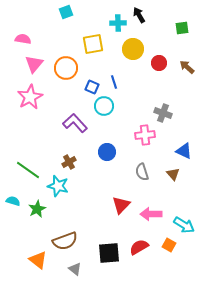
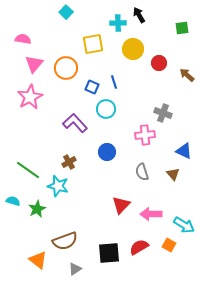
cyan square: rotated 24 degrees counterclockwise
brown arrow: moved 8 px down
cyan circle: moved 2 px right, 3 px down
gray triangle: rotated 48 degrees clockwise
